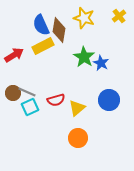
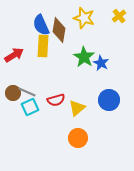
yellow rectangle: rotated 60 degrees counterclockwise
